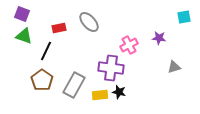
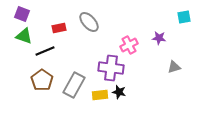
black line: moved 1 px left; rotated 42 degrees clockwise
